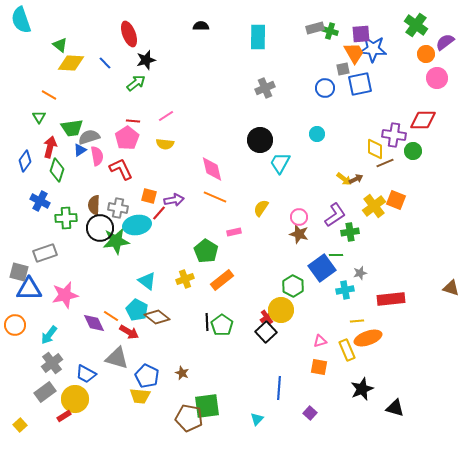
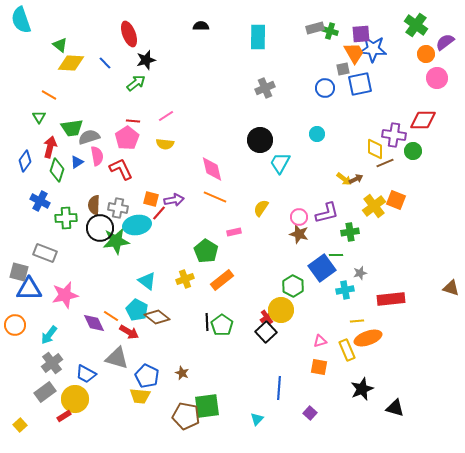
blue triangle at (80, 150): moved 3 px left, 12 px down
orange square at (149, 196): moved 2 px right, 3 px down
purple L-shape at (335, 215): moved 8 px left, 2 px up; rotated 20 degrees clockwise
gray rectangle at (45, 253): rotated 40 degrees clockwise
brown pentagon at (189, 418): moved 3 px left, 2 px up
